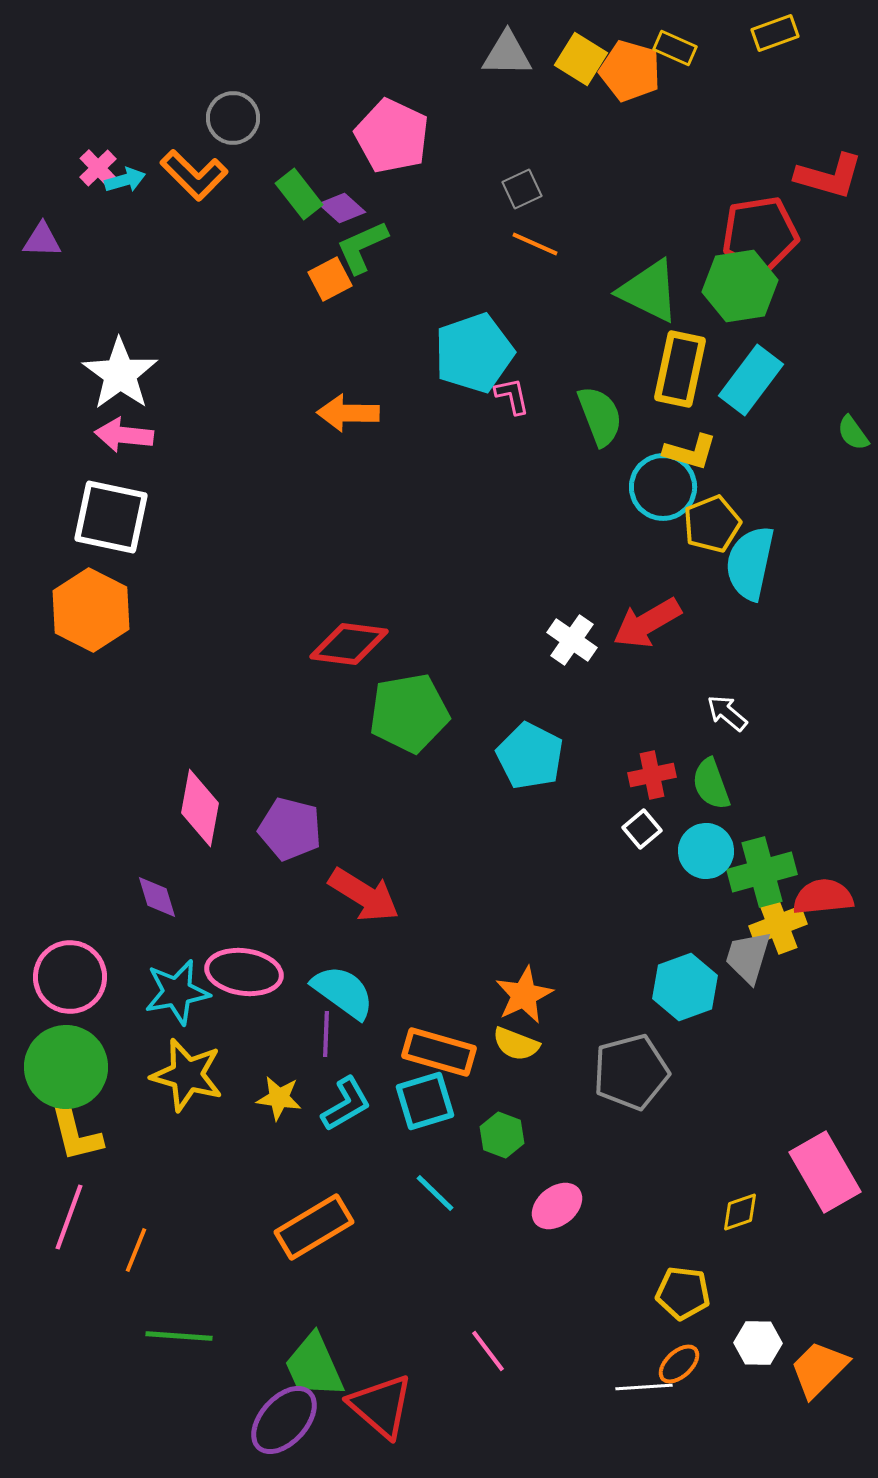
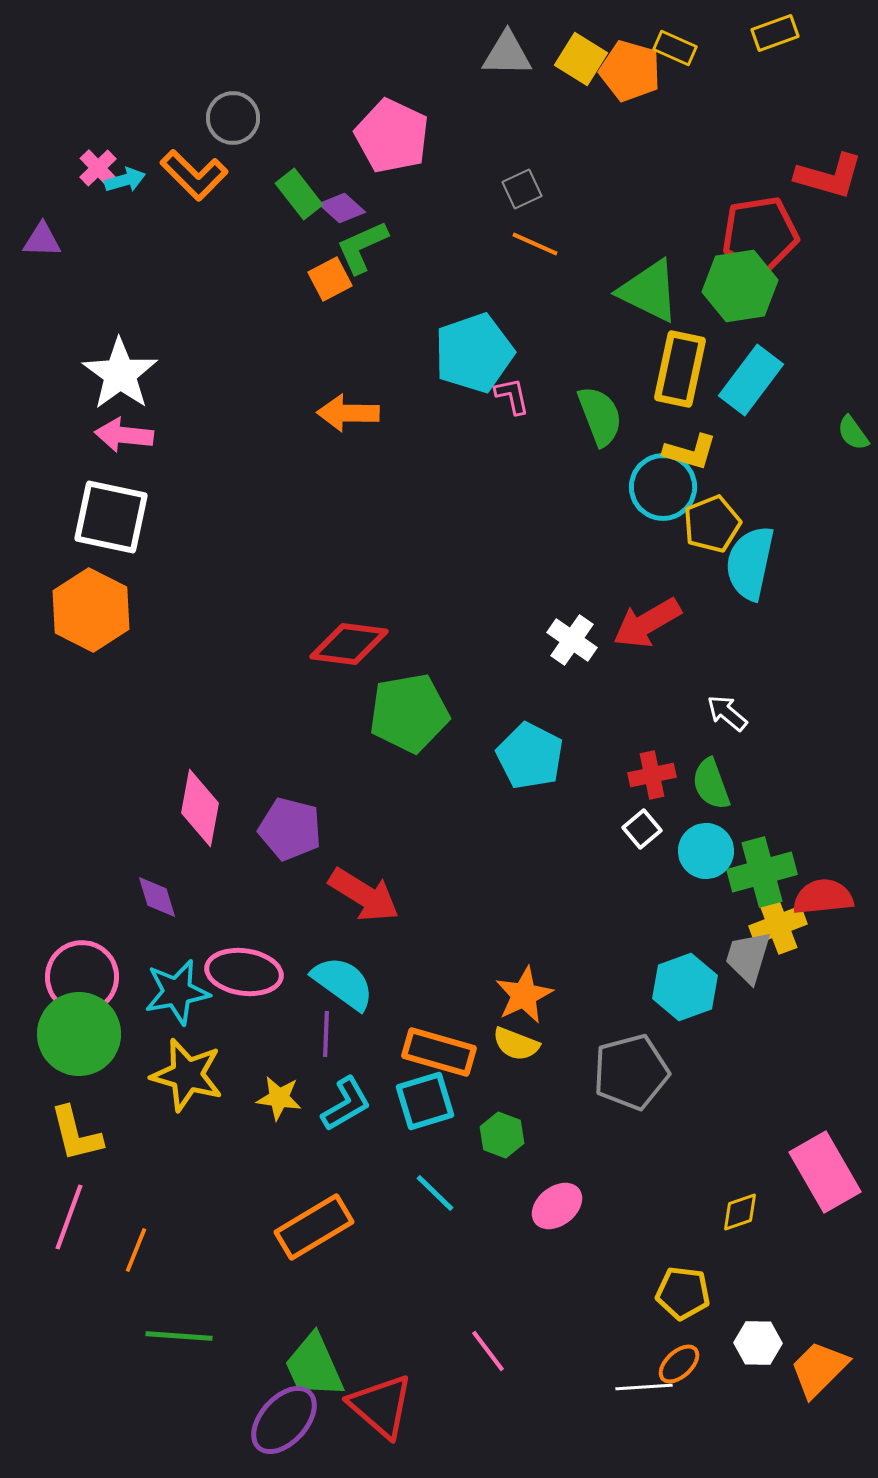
pink circle at (70, 977): moved 12 px right
cyan semicircle at (343, 992): moved 9 px up
green circle at (66, 1067): moved 13 px right, 33 px up
